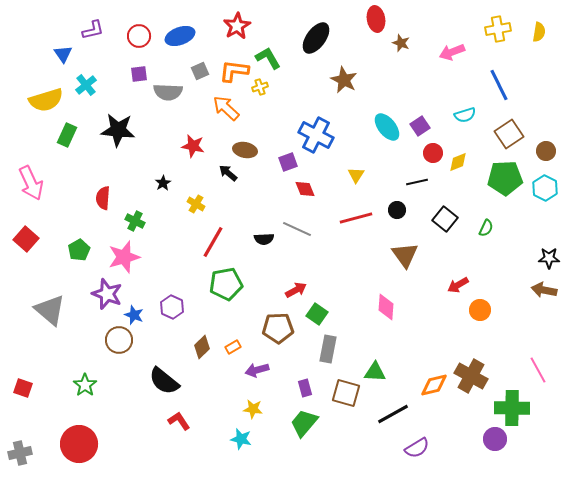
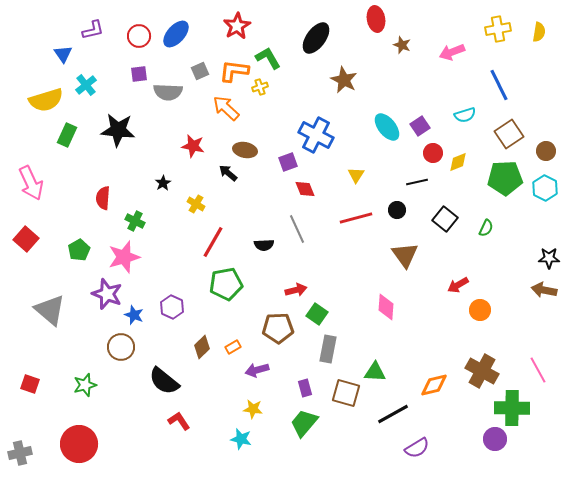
blue ellipse at (180, 36): moved 4 px left, 2 px up; rotated 28 degrees counterclockwise
brown star at (401, 43): moved 1 px right, 2 px down
gray line at (297, 229): rotated 40 degrees clockwise
black semicircle at (264, 239): moved 6 px down
red arrow at (296, 290): rotated 15 degrees clockwise
brown circle at (119, 340): moved 2 px right, 7 px down
brown cross at (471, 376): moved 11 px right, 5 px up
green star at (85, 385): rotated 20 degrees clockwise
red square at (23, 388): moved 7 px right, 4 px up
